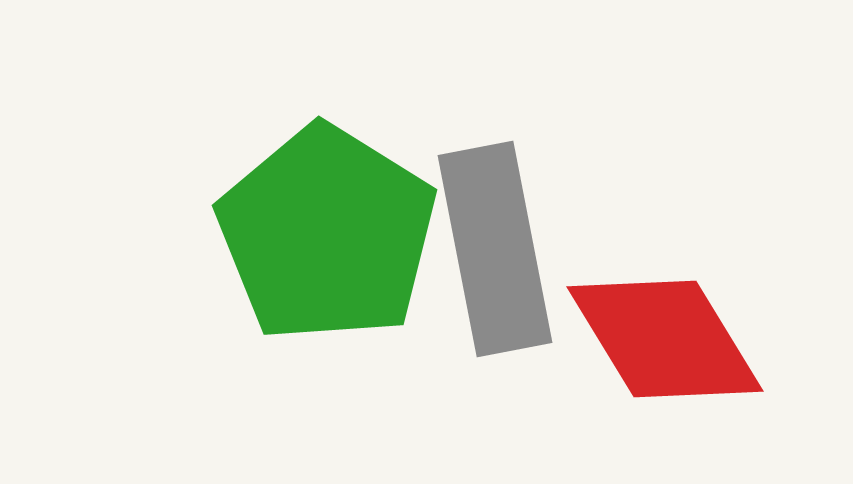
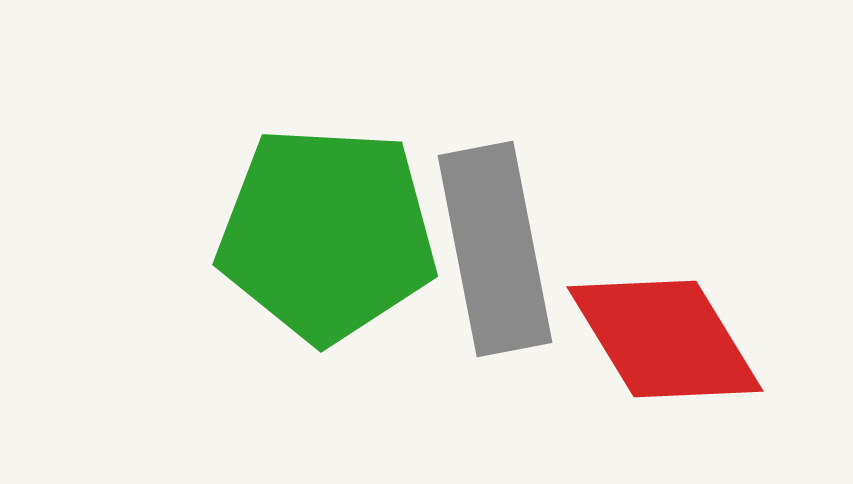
green pentagon: rotated 29 degrees counterclockwise
